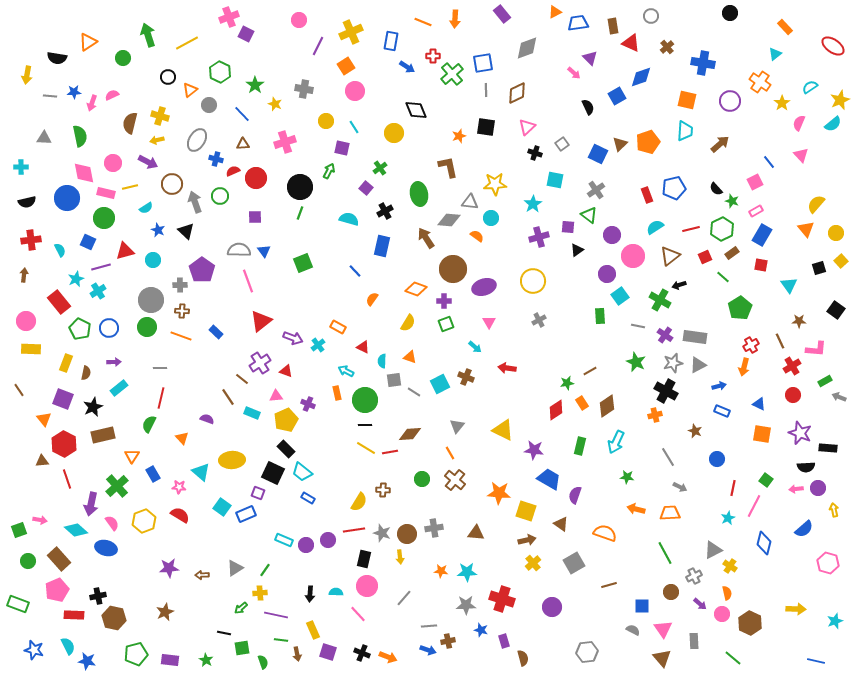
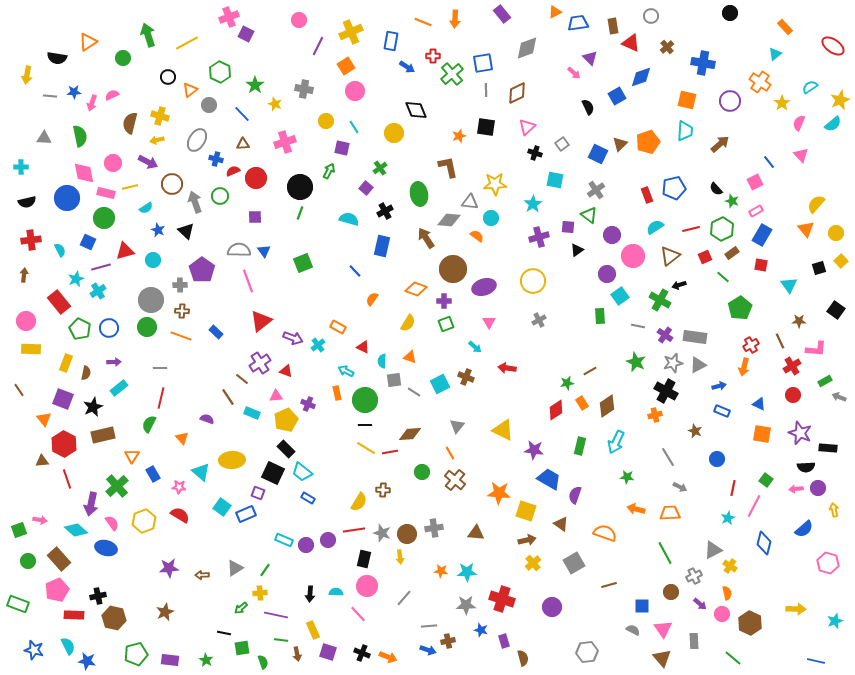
green circle at (422, 479): moved 7 px up
